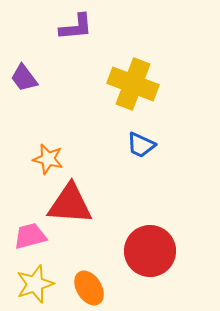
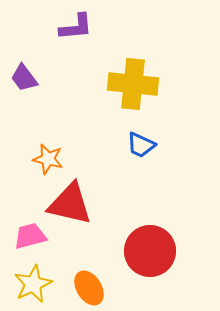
yellow cross: rotated 15 degrees counterclockwise
red triangle: rotated 9 degrees clockwise
yellow star: moved 2 px left; rotated 6 degrees counterclockwise
